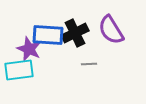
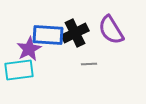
purple star: rotated 20 degrees clockwise
